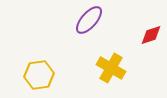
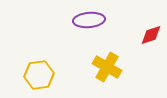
purple ellipse: rotated 44 degrees clockwise
yellow cross: moved 4 px left, 1 px up
